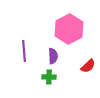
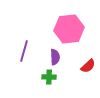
pink hexagon: rotated 20 degrees clockwise
purple line: rotated 20 degrees clockwise
purple semicircle: moved 2 px right, 1 px down
